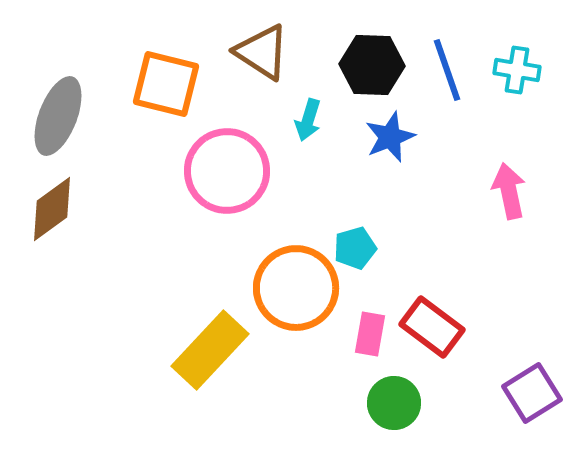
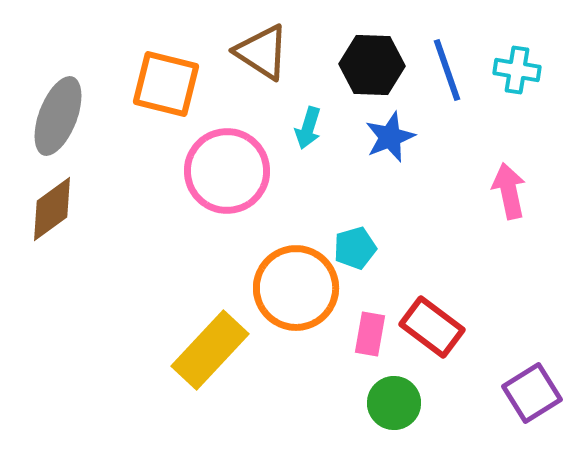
cyan arrow: moved 8 px down
